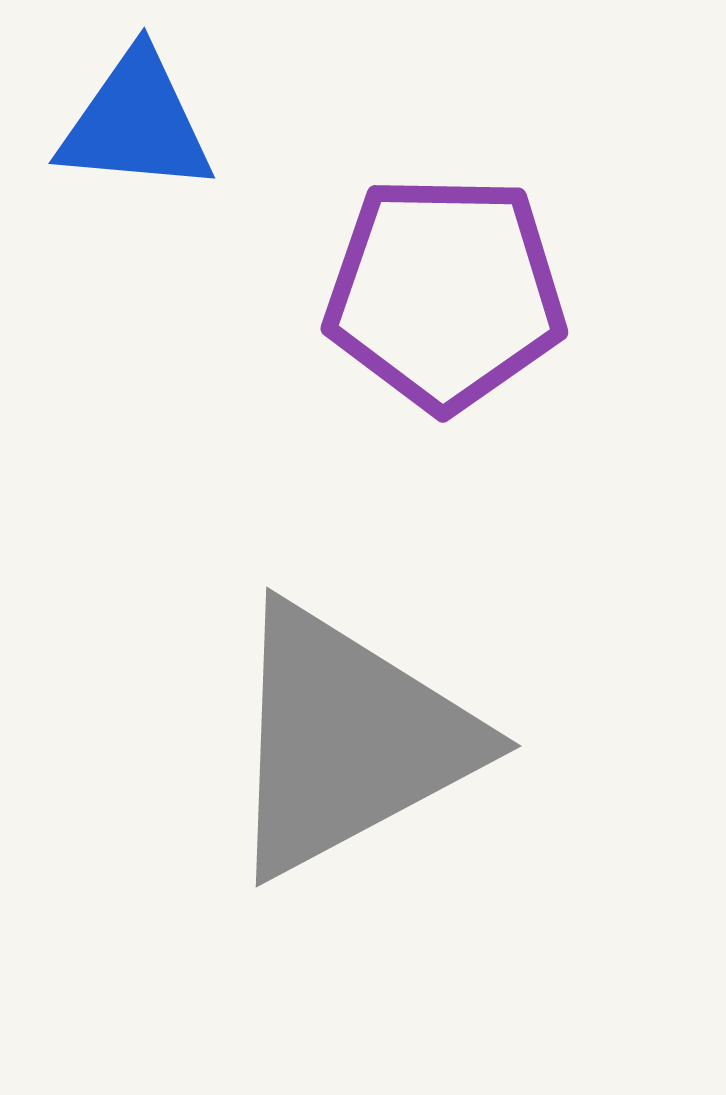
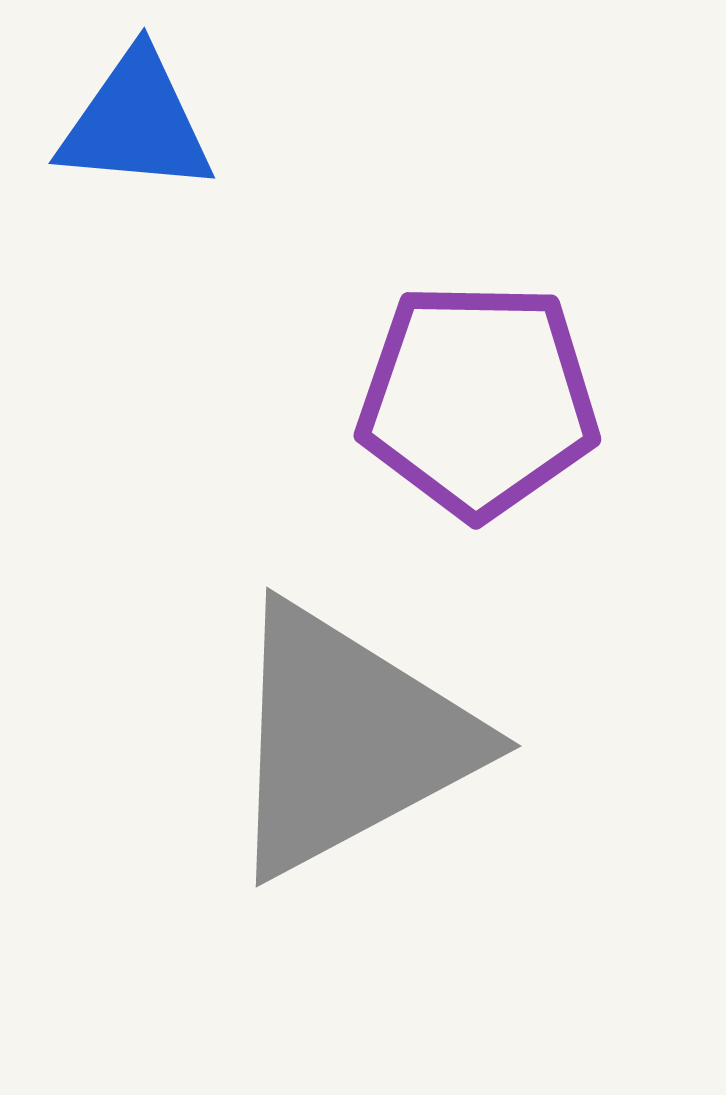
purple pentagon: moved 33 px right, 107 px down
